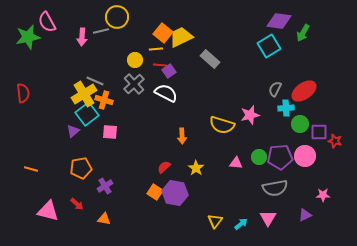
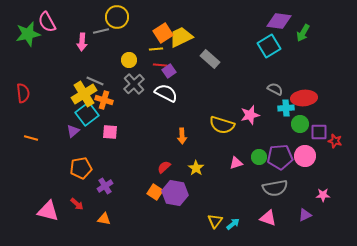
orange square at (163, 33): rotated 18 degrees clockwise
green star at (28, 37): moved 3 px up
pink arrow at (82, 37): moved 5 px down
yellow circle at (135, 60): moved 6 px left
gray semicircle at (275, 89): rotated 91 degrees clockwise
red ellipse at (304, 91): moved 7 px down; rotated 30 degrees clockwise
pink triangle at (236, 163): rotated 24 degrees counterclockwise
orange line at (31, 169): moved 31 px up
pink triangle at (268, 218): rotated 42 degrees counterclockwise
cyan arrow at (241, 224): moved 8 px left
